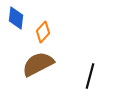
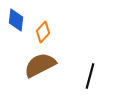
blue diamond: moved 2 px down
brown semicircle: moved 2 px right, 1 px down
